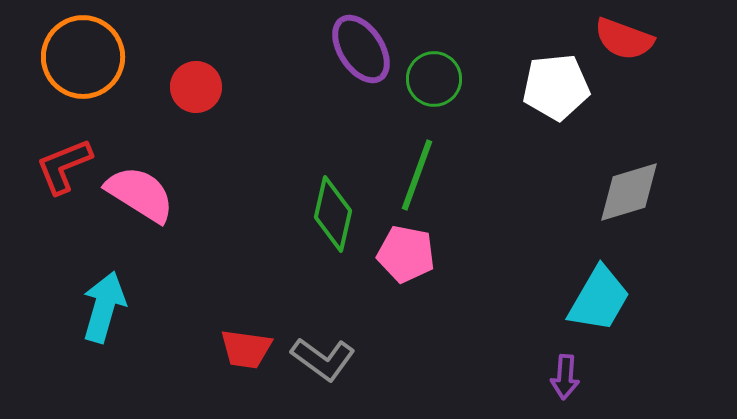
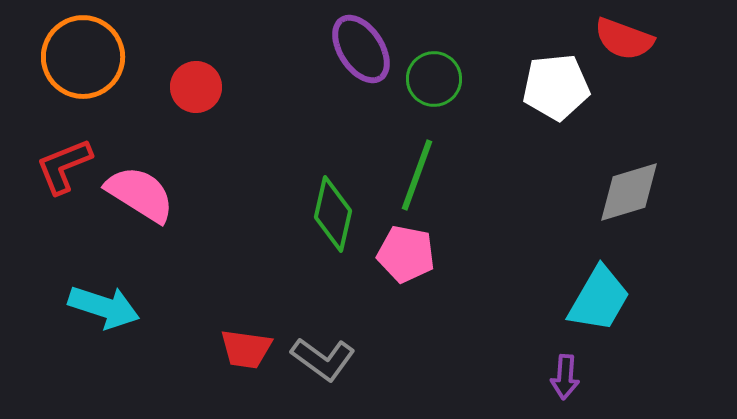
cyan arrow: rotated 92 degrees clockwise
